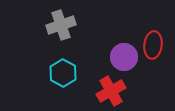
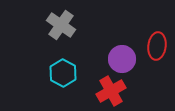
gray cross: rotated 36 degrees counterclockwise
red ellipse: moved 4 px right, 1 px down
purple circle: moved 2 px left, 2 px down
